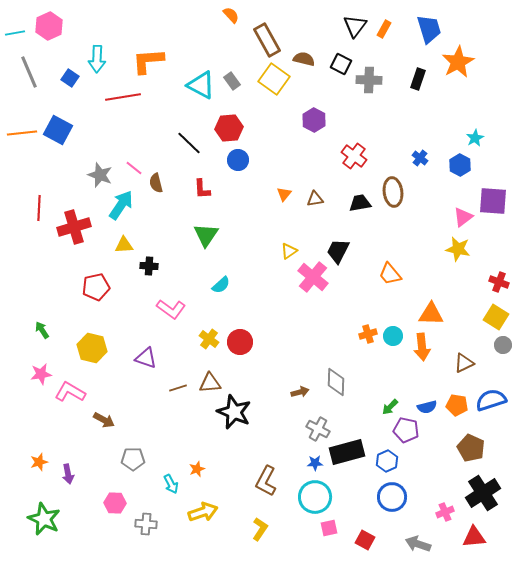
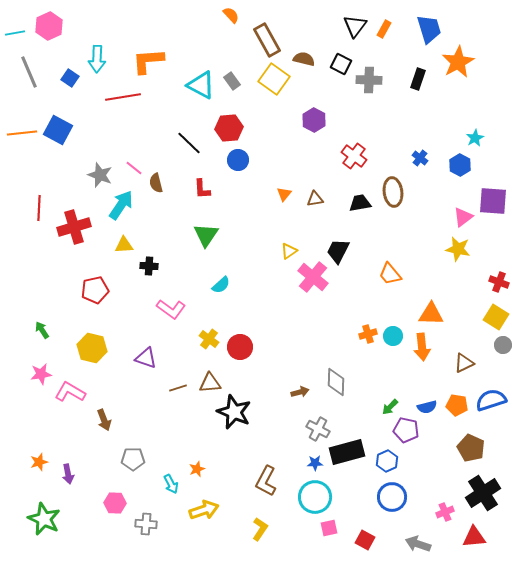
red pentagon at (96, 287): moved 1 px left, 3 px down
red circle at (240, 342): moved 5 px down
brown arrow at (104, 420): rotated 40 degrees clockwise
yellow arrow at (203, 512): moved 1 px right, 2 px up
